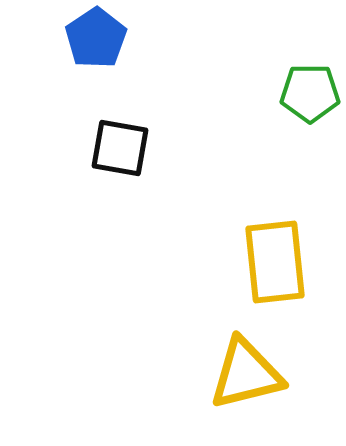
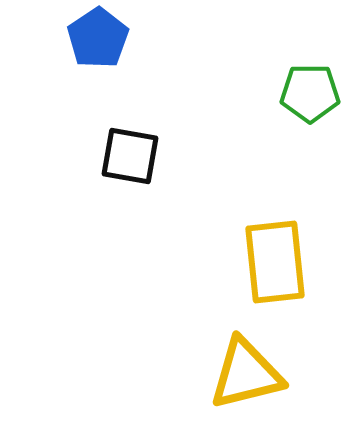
blue pentagon: moved 2 px right
black square: moved 10 px right, 8 px down
